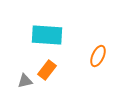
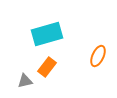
cyan rectangle: moved 1 px up; rotated 20 degrees counterclockwise
orange rectangle: moved 3 px up
